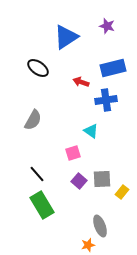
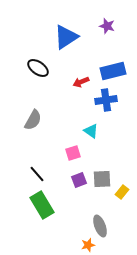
blue rectangle: moved 3 px down
red arrow: rotated 42 degrees counterclockwise
purple square: moved 1 px up; rotated 28 degrees clockwise
